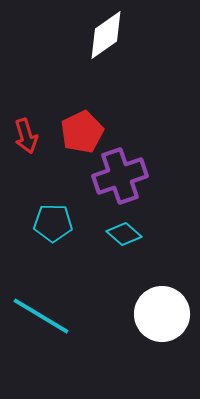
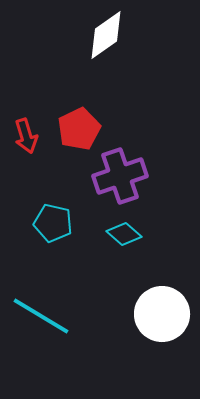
red pentagon: moved 3 px left, 3 px up
cyan pentagon: rotated 12 degrees clockwise
